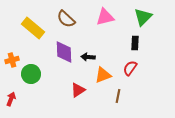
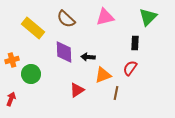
green triangle: moved 5 px right
red triangle: moved 1 px left
brown line: moved 2 px left, 3 px up
